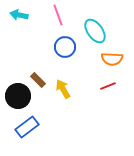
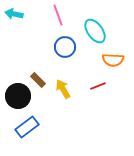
cyan arrow: moved 5 px left, 1 px up
orange semicircle: moved 1 px right, 1 px down
red line: moved 10 px left
